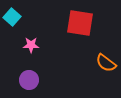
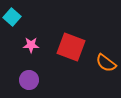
red square: moved 9 px left, 24 px down; rotated 12 degrees clockwise
